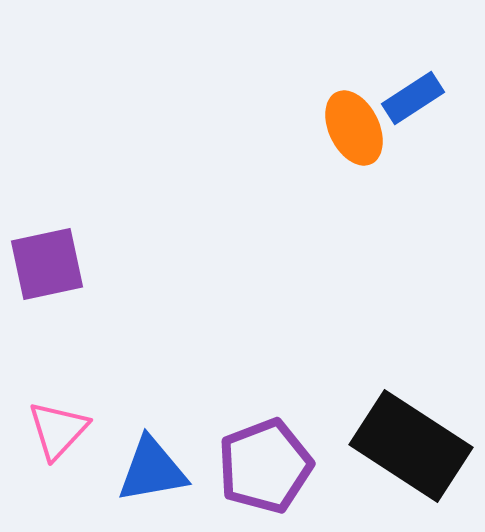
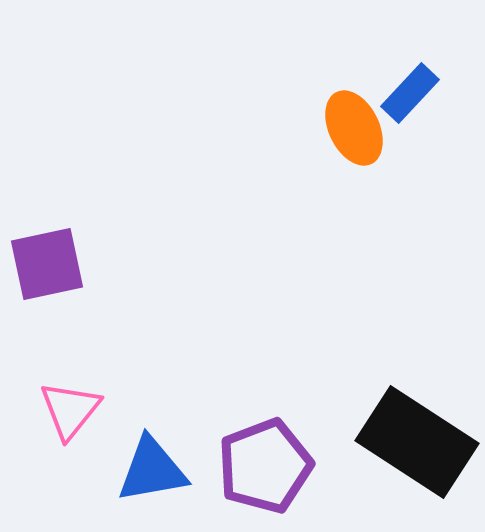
blue rectangle: moved 3 px left, 5 px up; rotated 14 degrees counterclockwise
pink triangle: moved 12 px right, 20 px up; rotated 4 degrees counterclockwise
black rectangle: moved 6 px right, 4 px up
